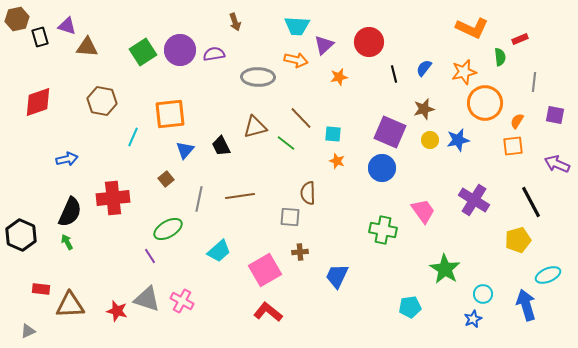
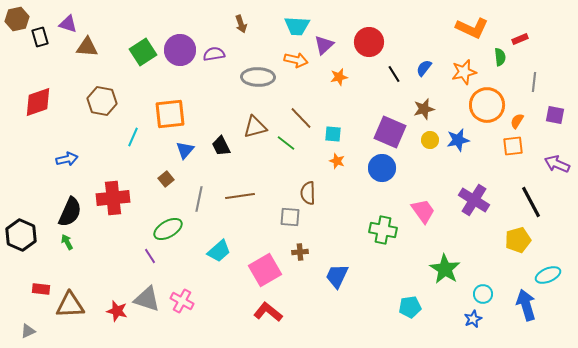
brown arrow at (235, 22): moved 6 px right, 2 px down
purple triangle at (67, 26): moved 1 px right, 2 px up
black line at (394, 74): rotated 18 degrees counterclockwise
orange circle at (485, 103): moved 2 px right, 2 px down
